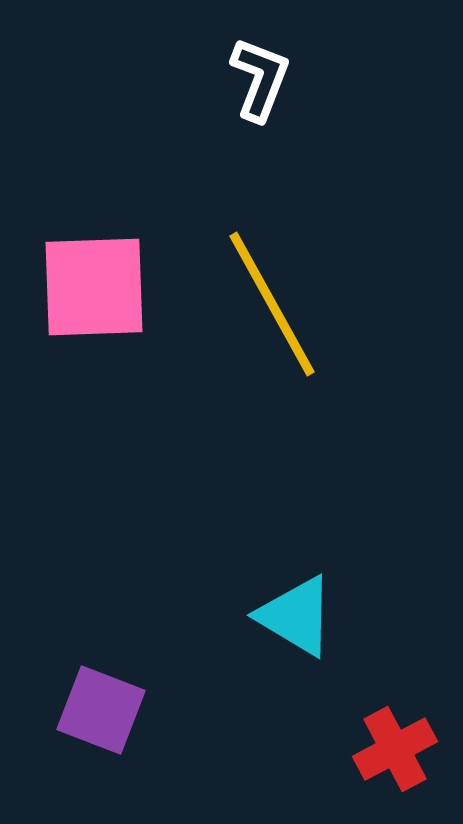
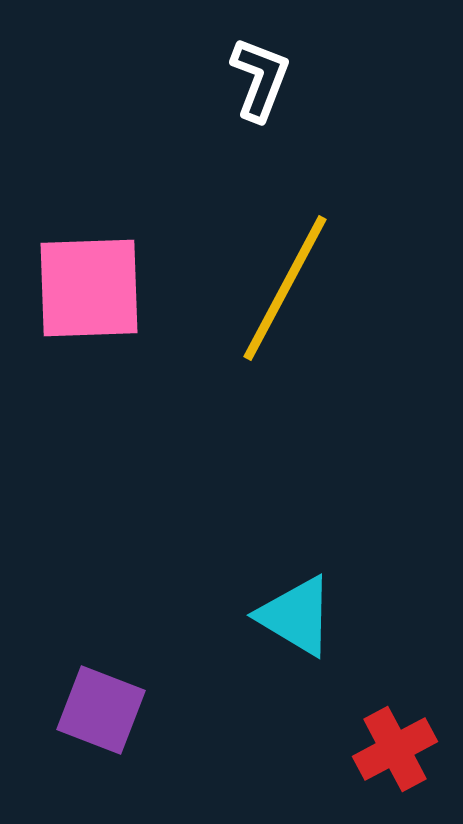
pink square: moved 5 px left, 1 px down
yellow line: moved 13 px right, 16 px up; rotated 57 degrees clockwise
